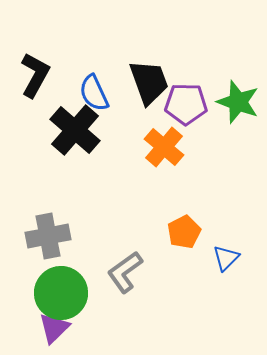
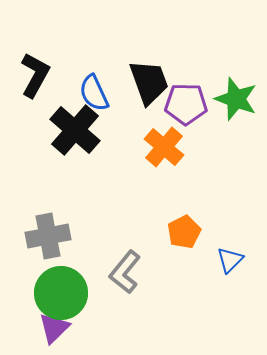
green star: moved 2 px left, 3 px up
blue triangle: moved 4 px right, 2 px down
gray L-shape: rotated 15 degrees counterclockwise
